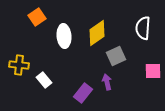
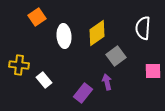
gray square: rotated 12 degrees counterclockwise
